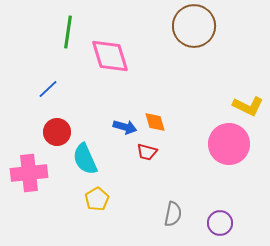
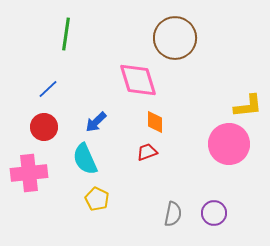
brown circle: moved 19 px left, 12 px down
green line: moved 2 px left, 2 px down
pink diamond: moved 28 px right, 24 px down
yellow L-shape: rotated 32 degrees counterclockwise
orange diamond: rotated 15 degrees clockwise
blue arrow: moved 29 px left, 5 px up; rotated 120 degrees clockwise
red circle: moved 13 px left, 5 px up
red trapezoid: rotated 145 degrees clockwise
yellow pentagon: rotated 15 degrees counterclockwise
purple circle: moved 6 px left, 10 px up
